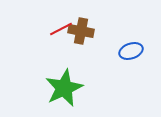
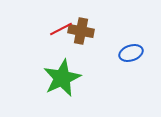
blue ellipse: moved 2 px down
green star: moved 2 px left, 10 px up
